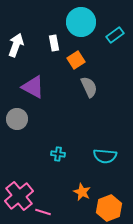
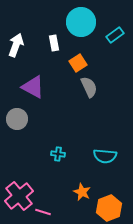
orange square: moved 2 px right, 3 px down
